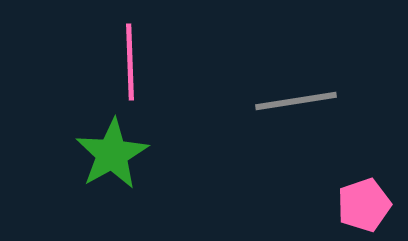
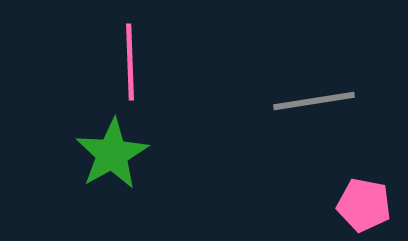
gray line: moved 18 px right
pink pentagon: rotated 30 degrees clockwise
